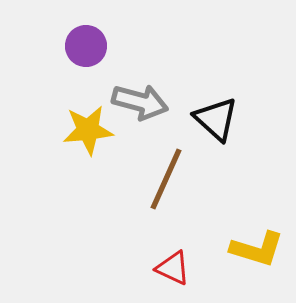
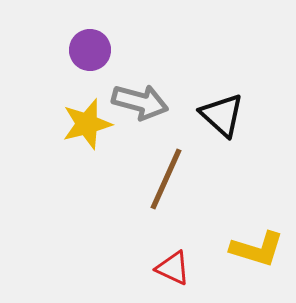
purple circle: moved 4 px right, 4 px down
black triangle: moved 6 px right, 4 px up
yellow star: moved 1 px left, 6 px up; rotated 9 degrees counterclockwise
